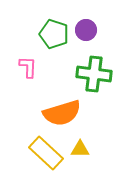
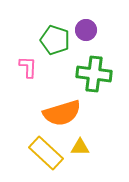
green pentagon: moved 1 px right, 6 px down
yellow triangle: moved 2 px up
